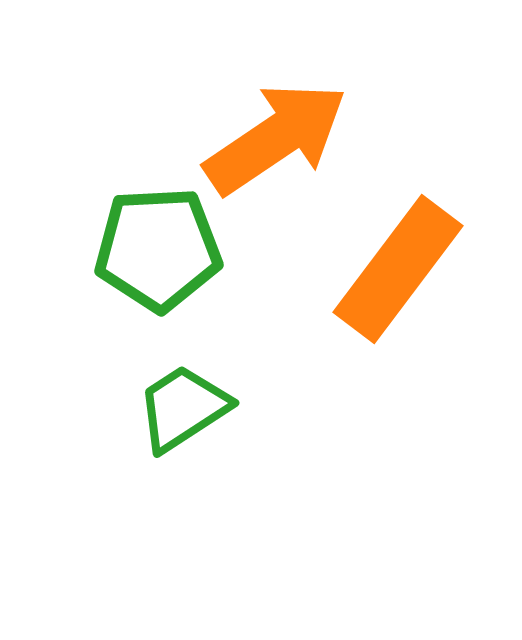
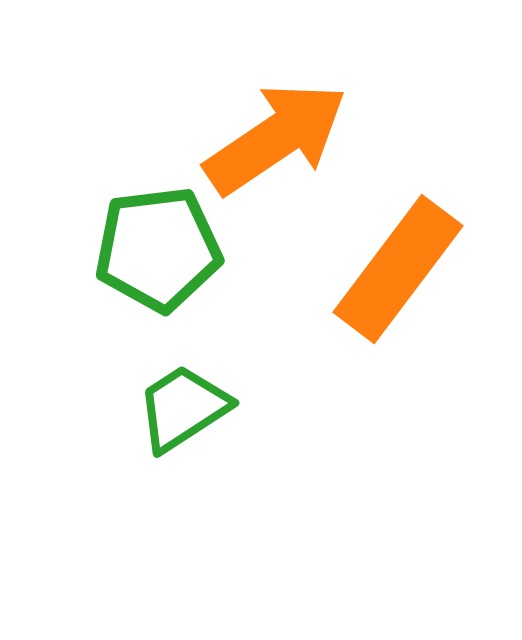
green pentagon: rotated 4 degrees counterclockwise
